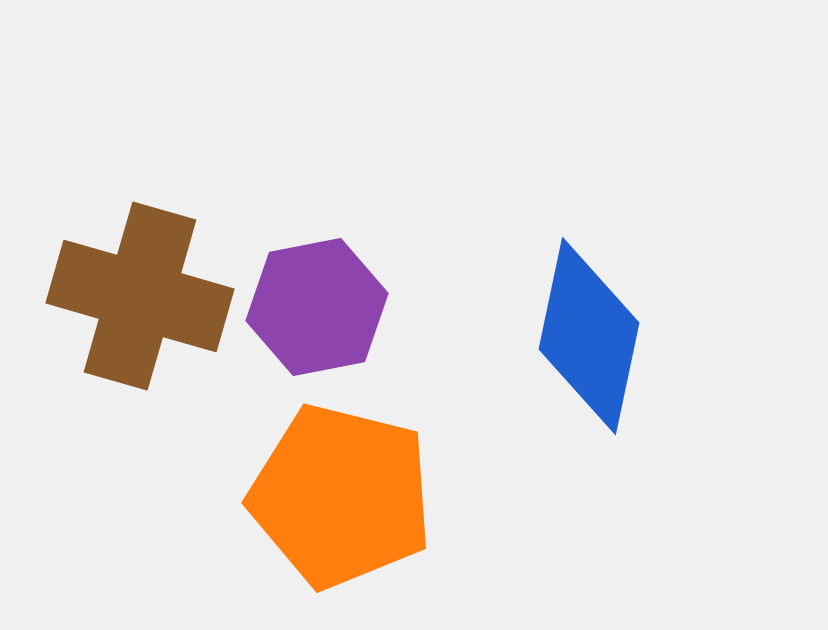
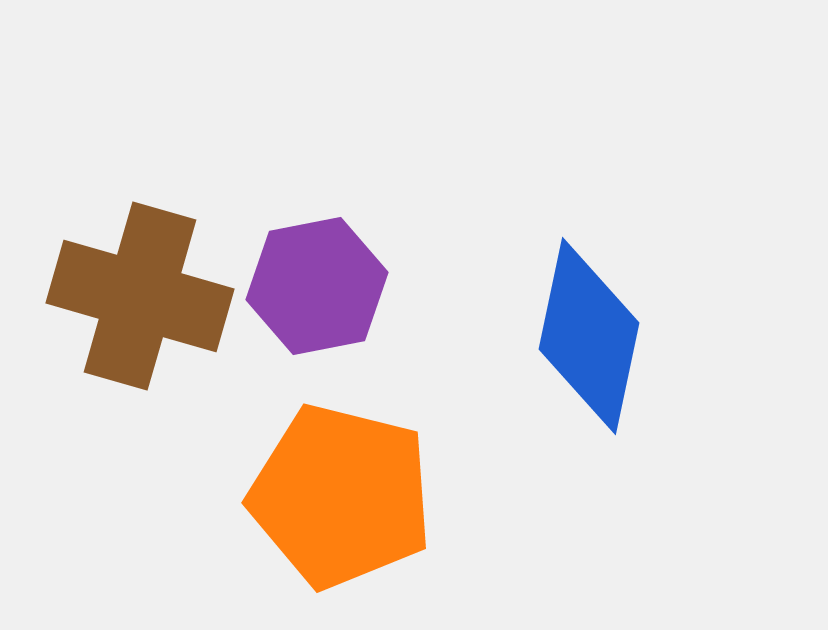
purple hexagon: moved 21 px up
